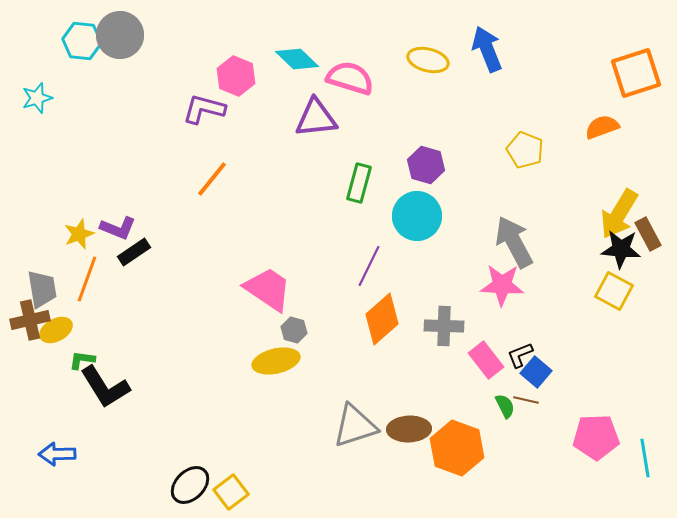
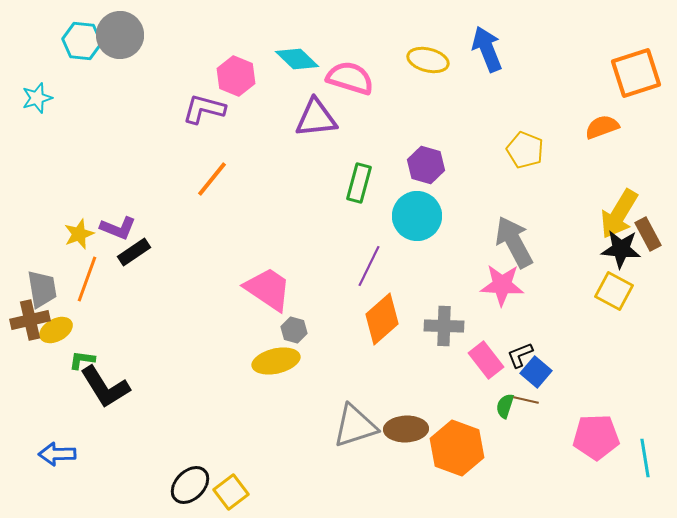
green semicircle at (505, 406): rotated 135 degrees counterclockwise
brown ellipse at (409, 429): moved 3 px left
